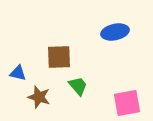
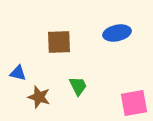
blue ellipse: moved 2 px right, 1 px down
brown square: moved 15 px up
green trapezoid: rotated 15 degrees clockwise
pink square: moved 7 px right
